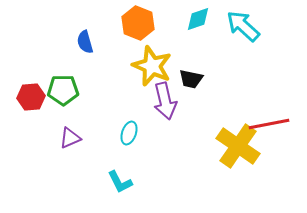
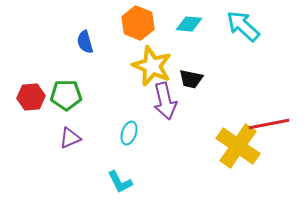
cyan diamond: moved 9 px left, 5 px down; rotated 24 degrees clockwise
green pentagon: moved 3 px right, 5 px down
